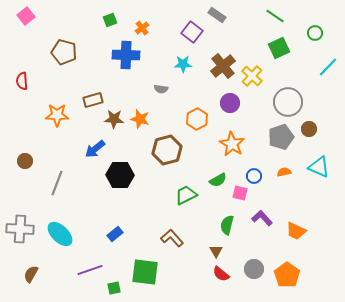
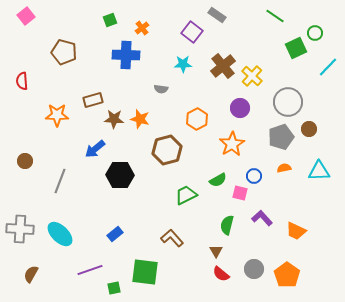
green square at (279, 48): moved 17 px right
purple circle at (230, 103): moved 10 px right, 5 px down
orange star at (232, 144): rotated 10 degrees clockwise
cyan triangle at (319, 167): moved 4 px down; rotated 25 degrees counterclockwise
orange semicircle at (284, 172): moved 4 px up
gray line at (57, 183): moved 3 px right, 2 px up
